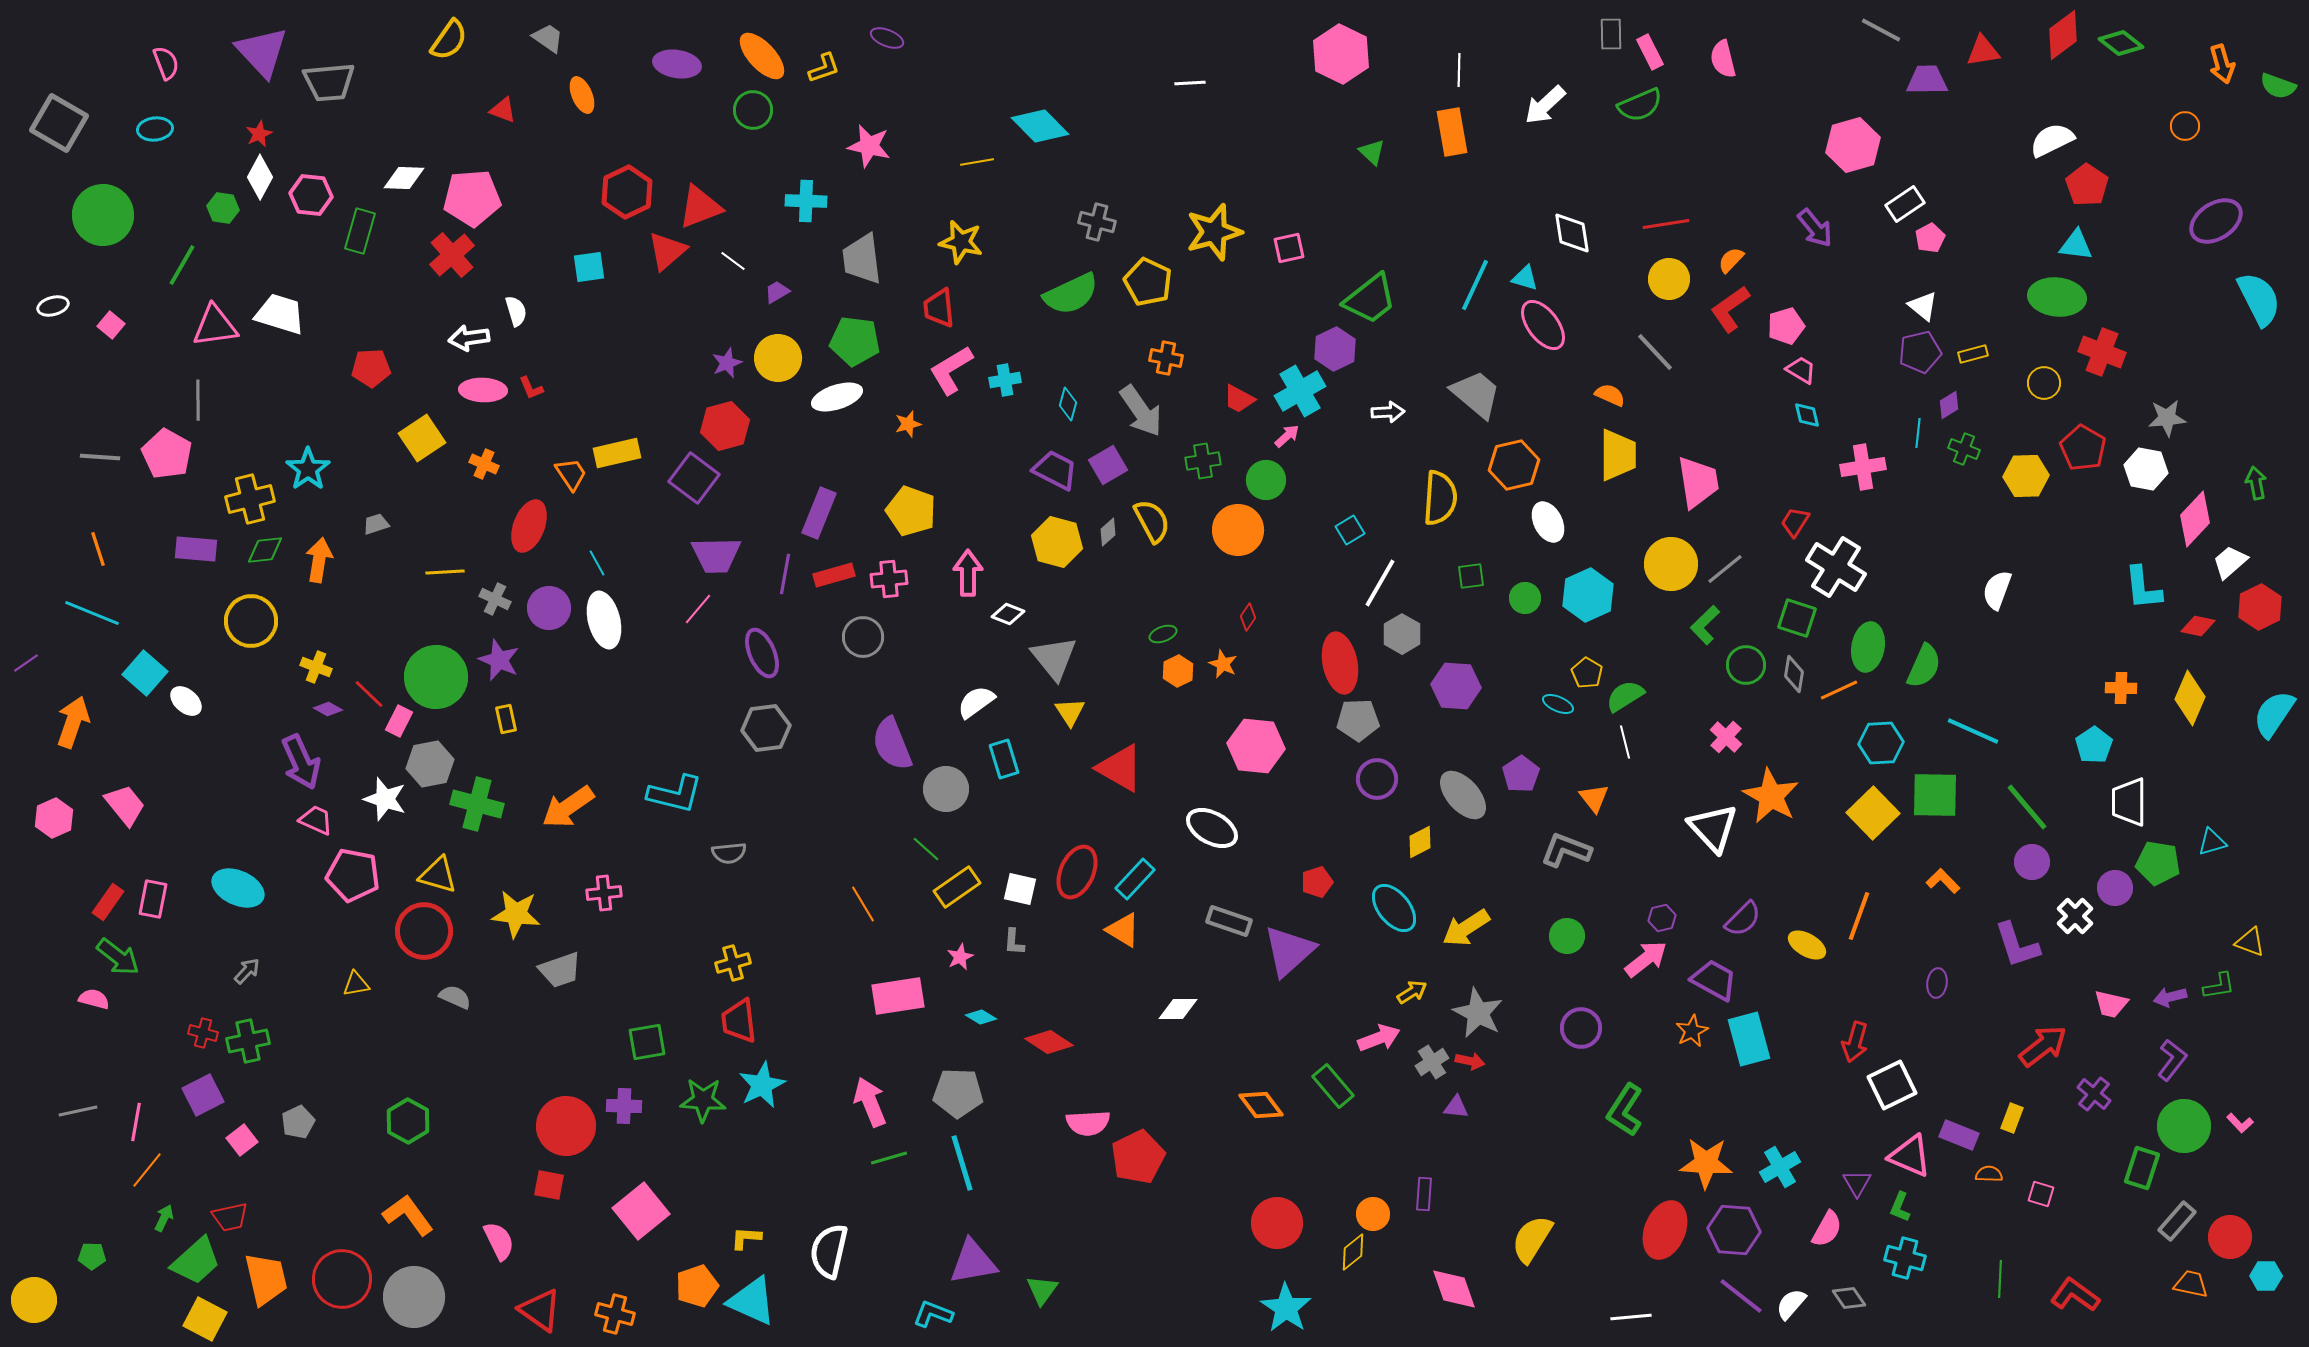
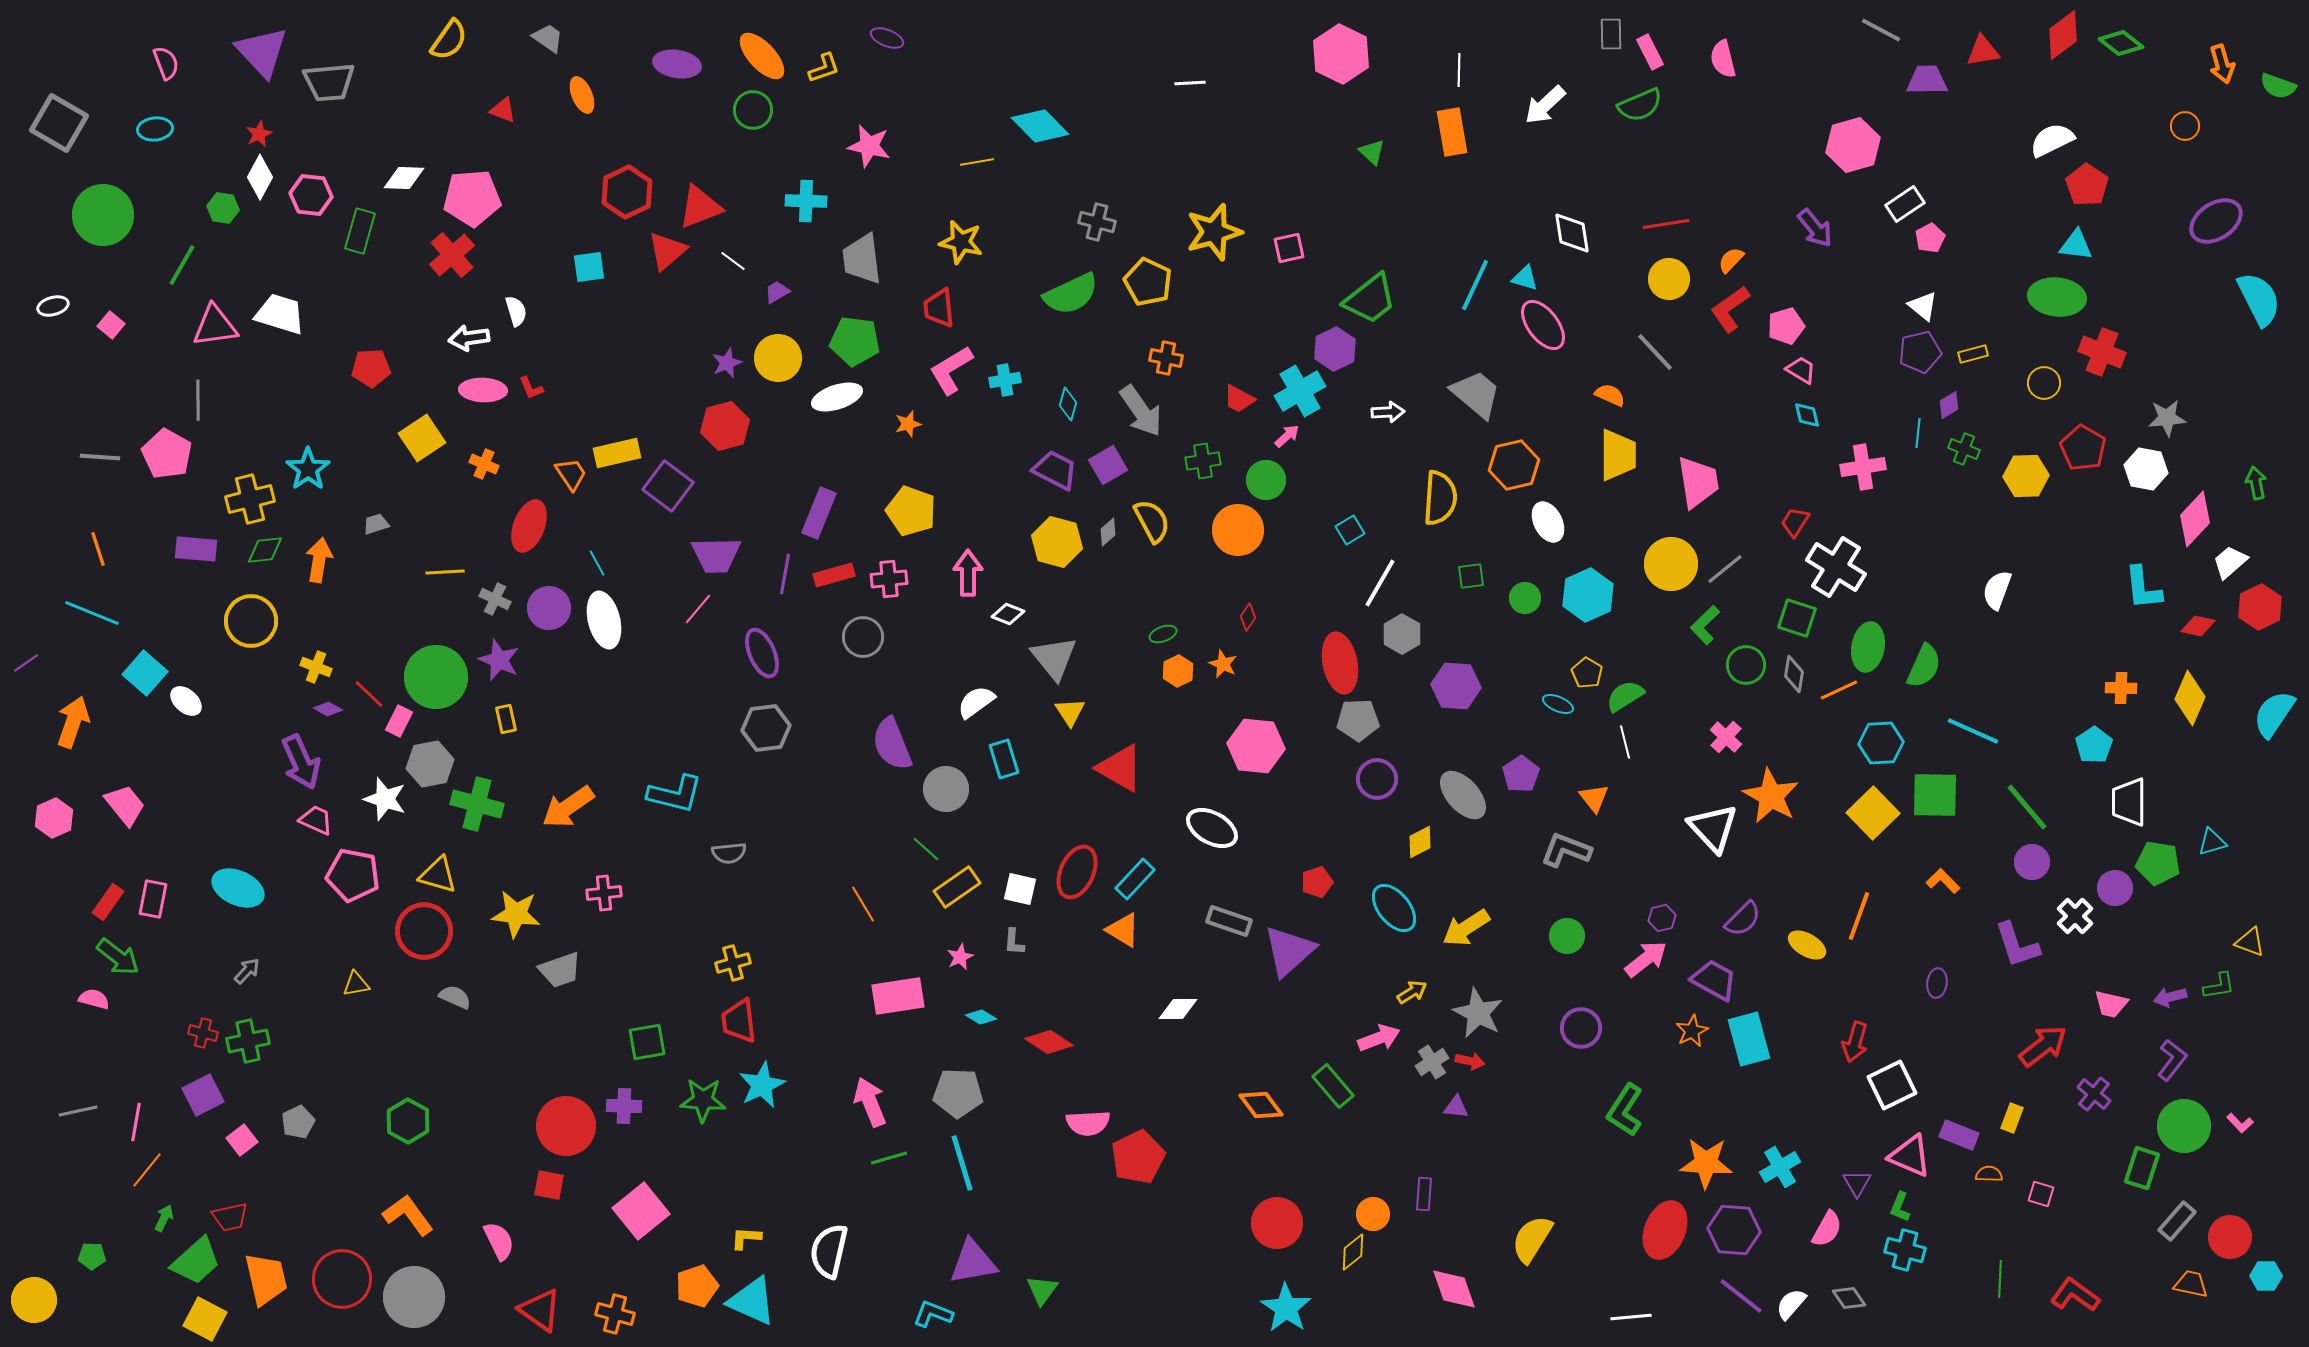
purple square at (694, 478): moved 26 px left, 8 px down
cyan cross at (1905, 1258): moved 8 px up
